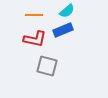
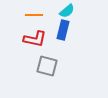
blue rectangle: rotated 54 degrees counterclockwise
